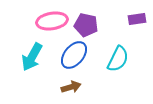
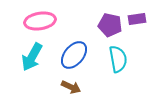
pink ellipse: moved 12 px left
purple pentagon: moved 24 px right
cyan semicircle: rotated 36 degrees counterclockwise
brown arrow: rotated 42 degrees clockwise
